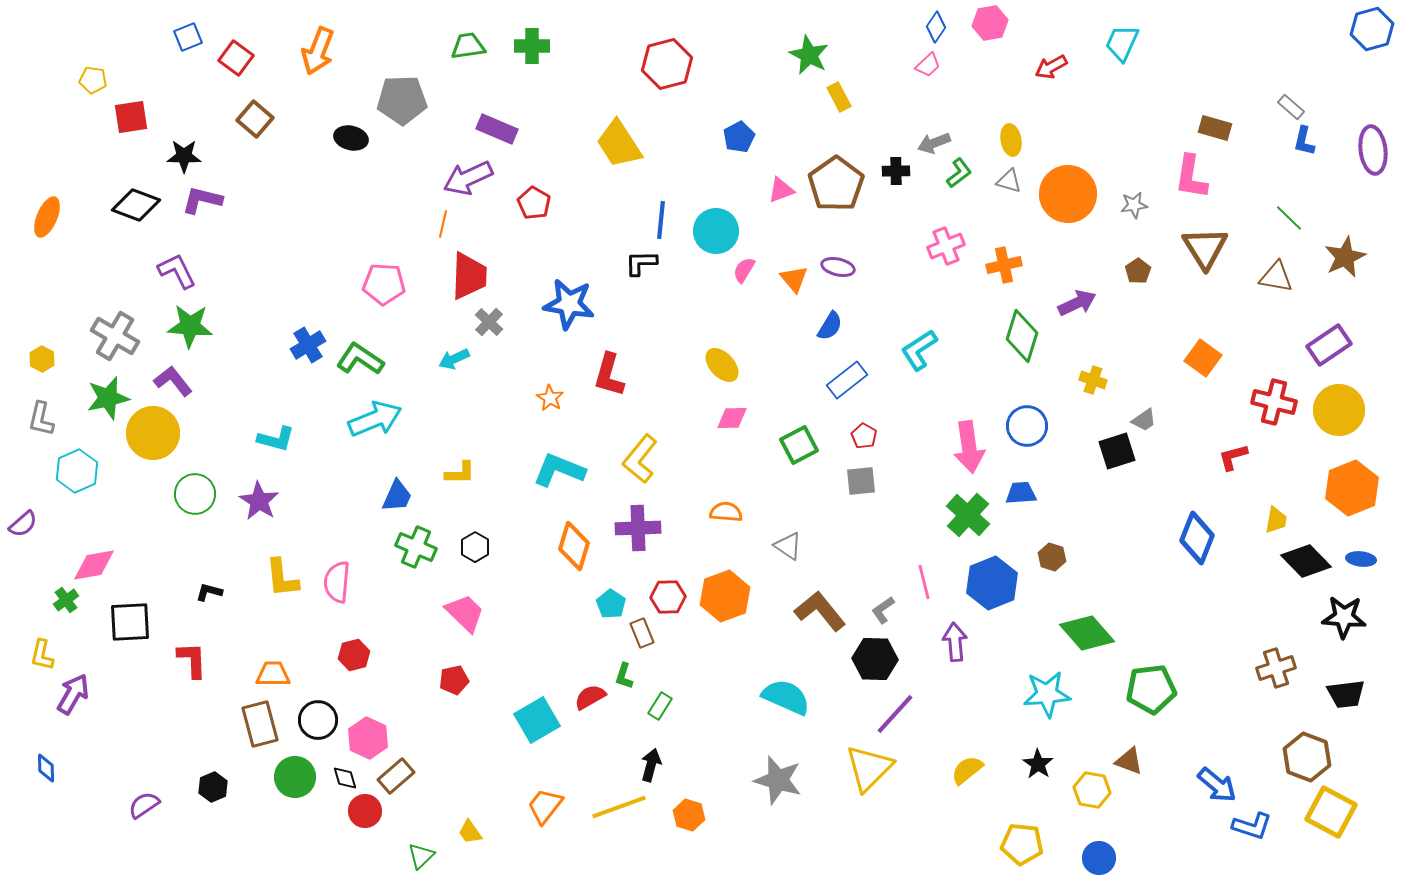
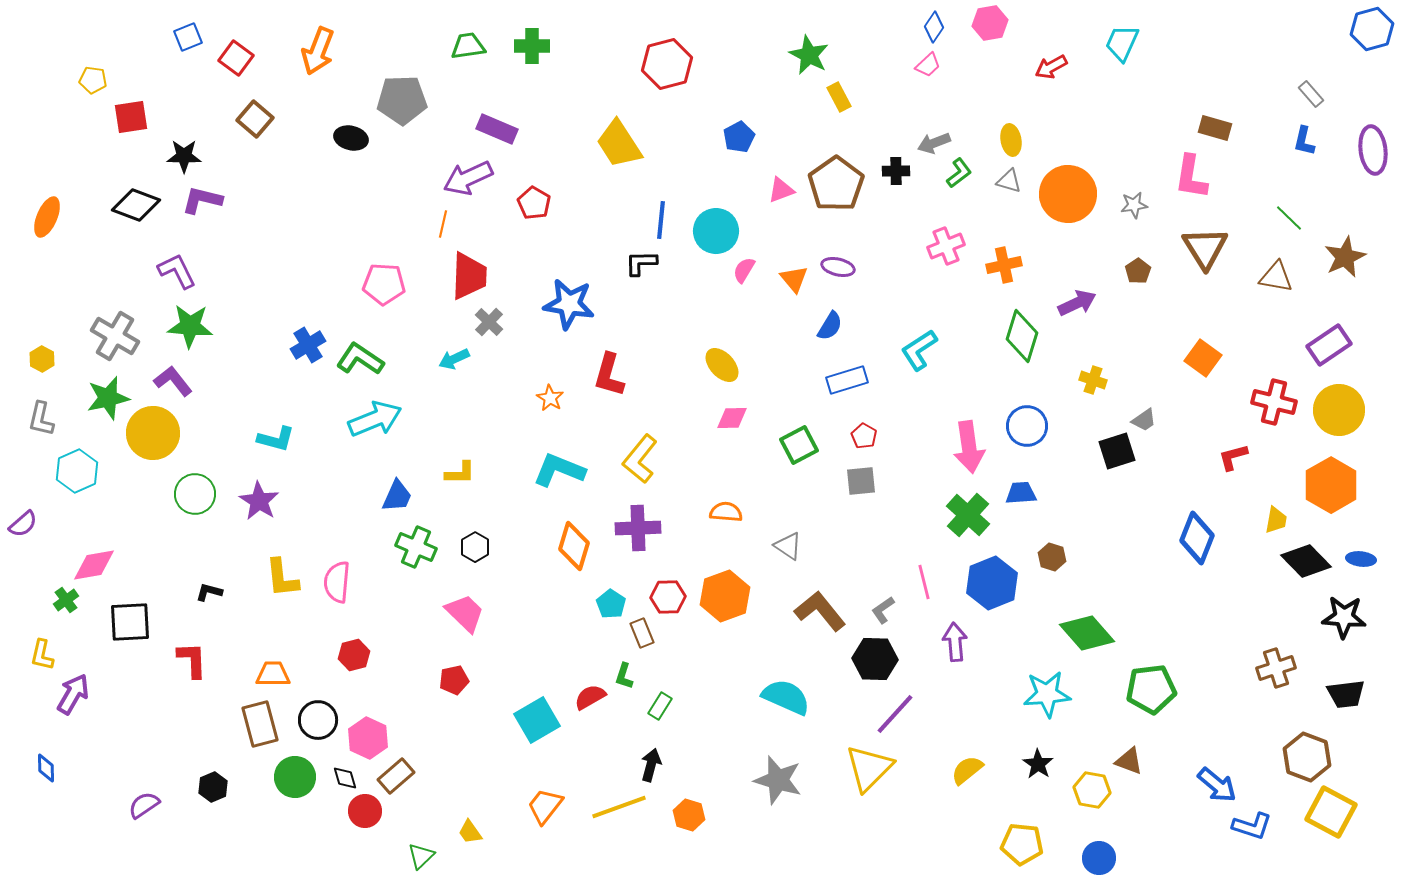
blue diamond at (936, 27): moved 2 px left
gray rectangle at (1291, 107): moved 20 px right, 13 px up; rotated 8 degrees clockwise
blue rectangle at (847, 380): rotated 21 degrees clockwise
orange hexagon at (1352, 488): moved 21 px left, 3 px up; rotated 8 degrees counterclockwise
